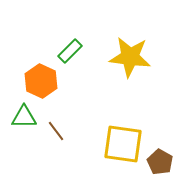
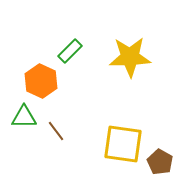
yellow star: rotated 9 degrees counterclockwise
